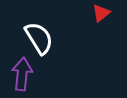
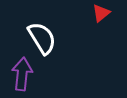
white semicircle: moved 3 px right
